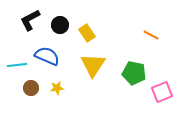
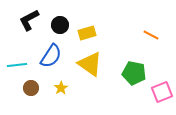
black L-shape: moved 1 px left
yellow rectangle: rotated 72 degrees counterclockwise
blue semicircle: moved 4 px right; rotated 100 degrees clockwise
yellow triangle: moved 3 px left, 1 px up; rotated 28 degrees counterclockwise
yellow star: moved 4 px right; rotated 24 degrees counterclockwise
